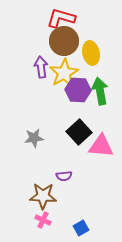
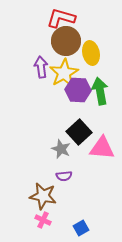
brown circle: moved 2 px right
gray star: moved 27 px right, 11 px down; rotated 30 degrees clockwise
pink triangle: moved 1 px right, 2 px down
brown star: rotated 8 degrees clockwise
